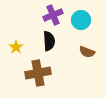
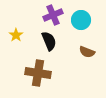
black semicircle: rotated 18 degrees counterclockwise
yellow star: moved 12 px up
brown cross: rotated 20 degrees clockwise
